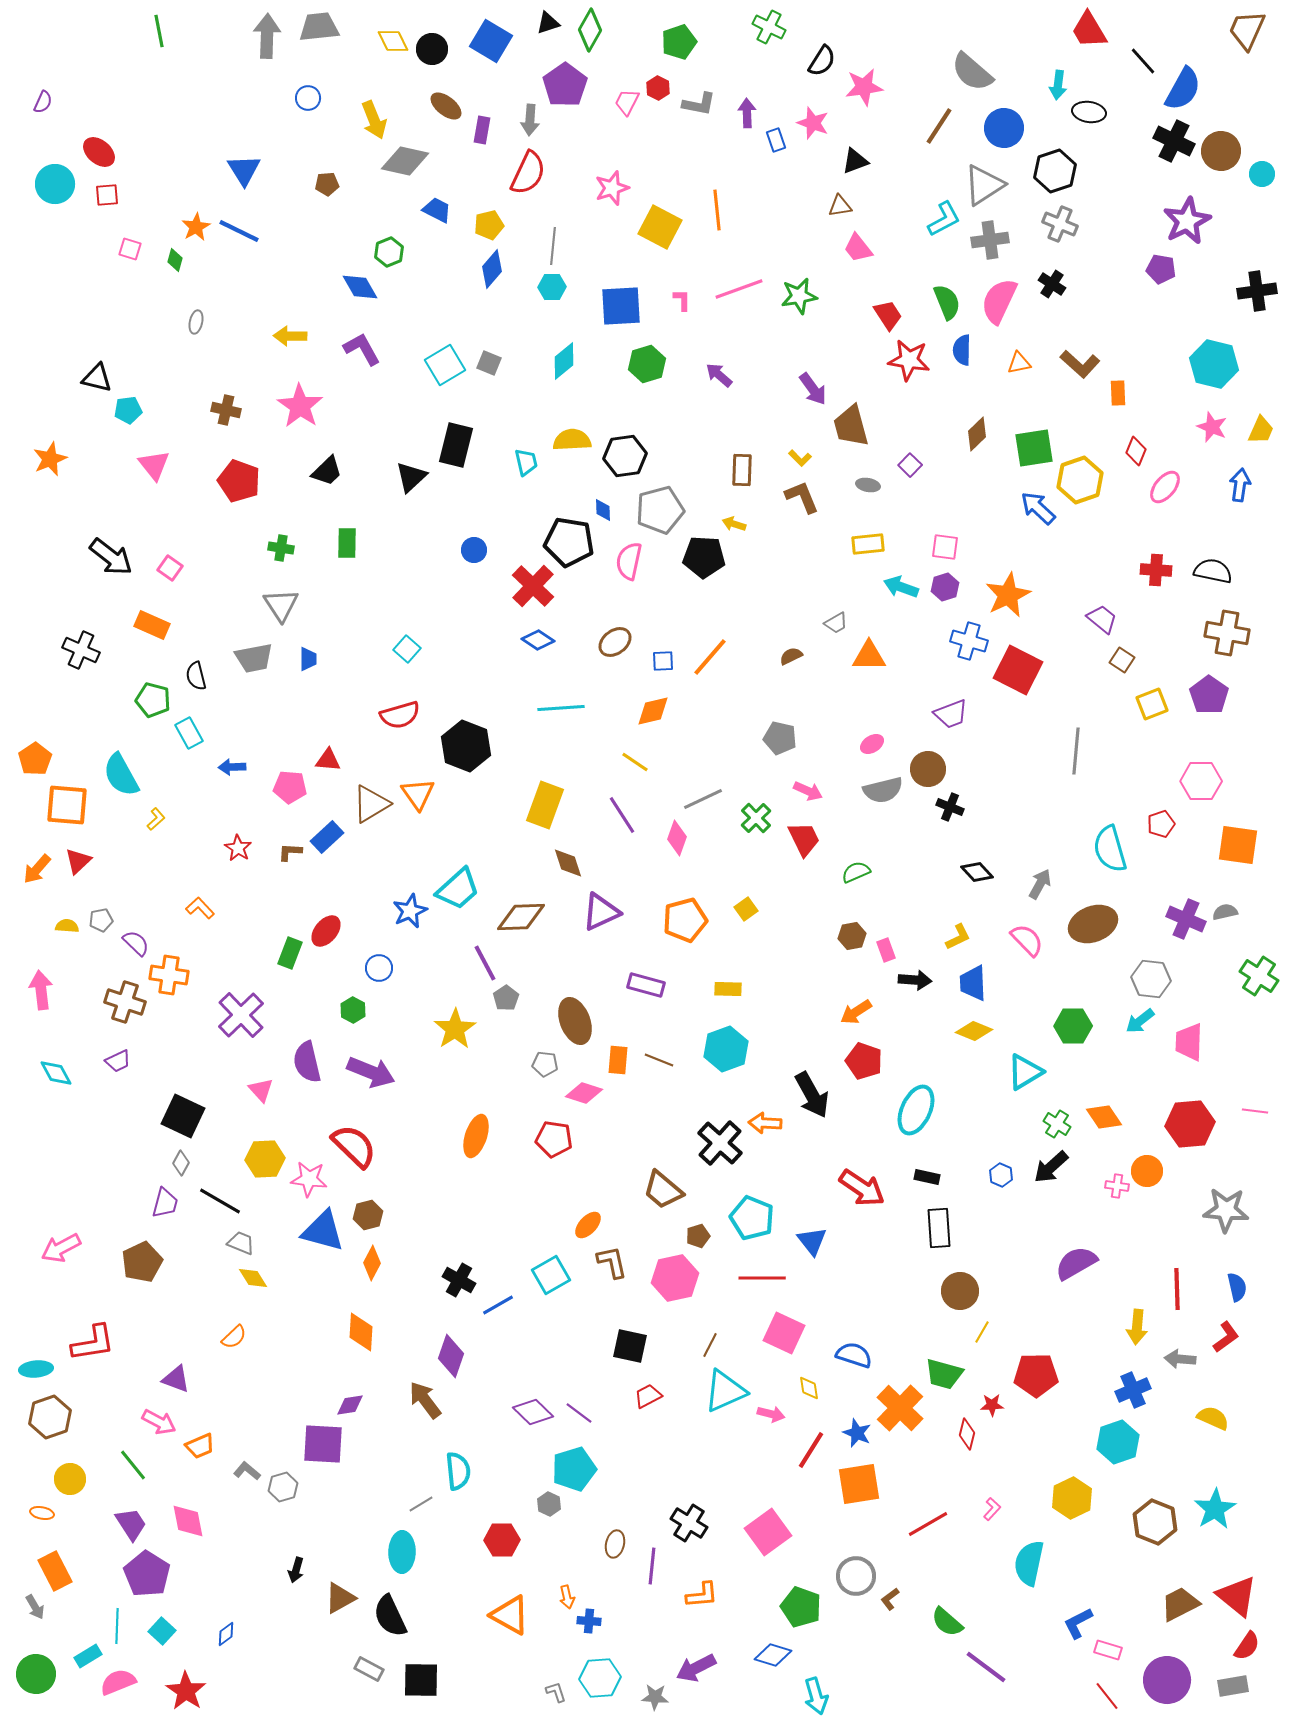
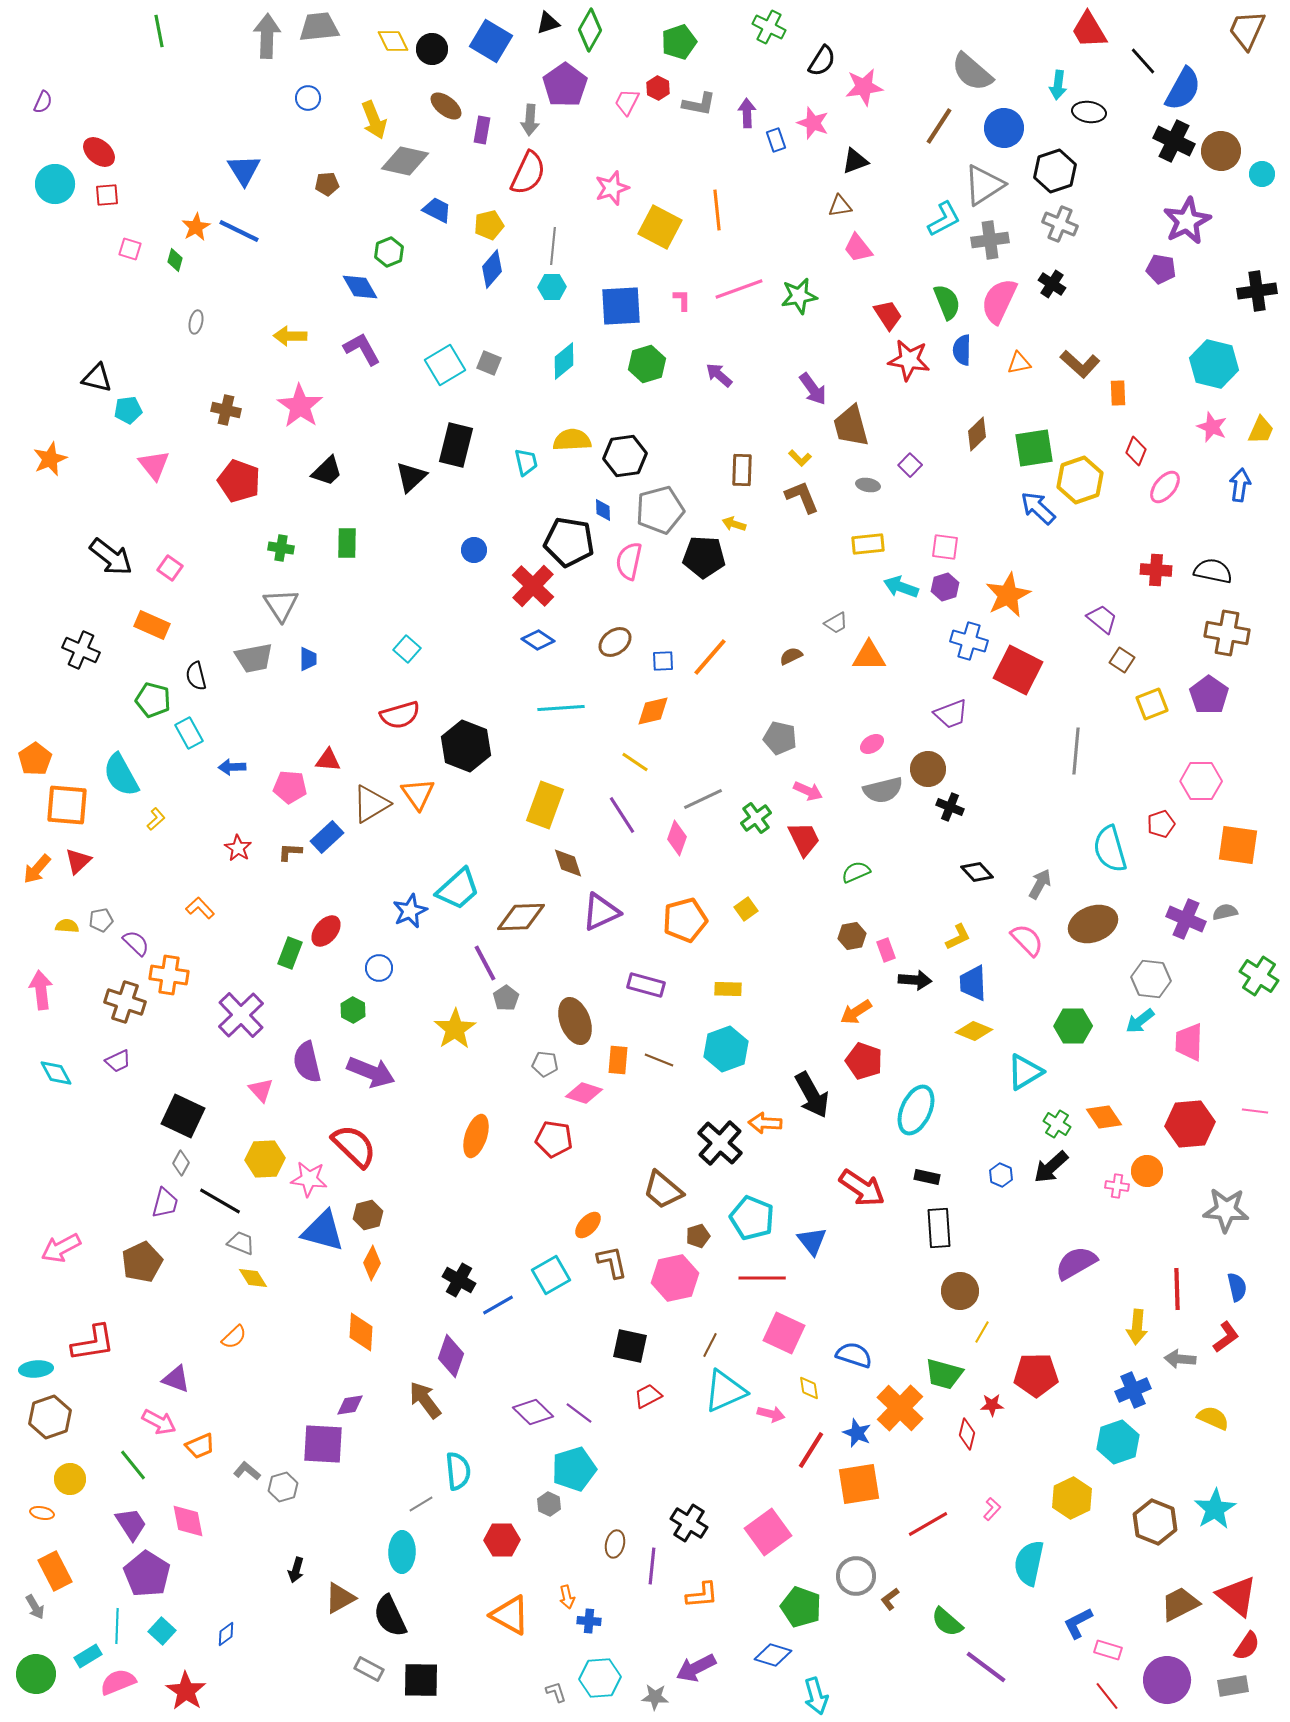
green cross at (756, 818): rotated 8 degrees clockwise
